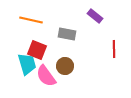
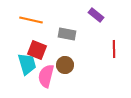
purple rectangle: moved 1 px right, 1 px up
brown circle: moved 1 px up
pink semicircle: rotated 50 degrees clockwise
